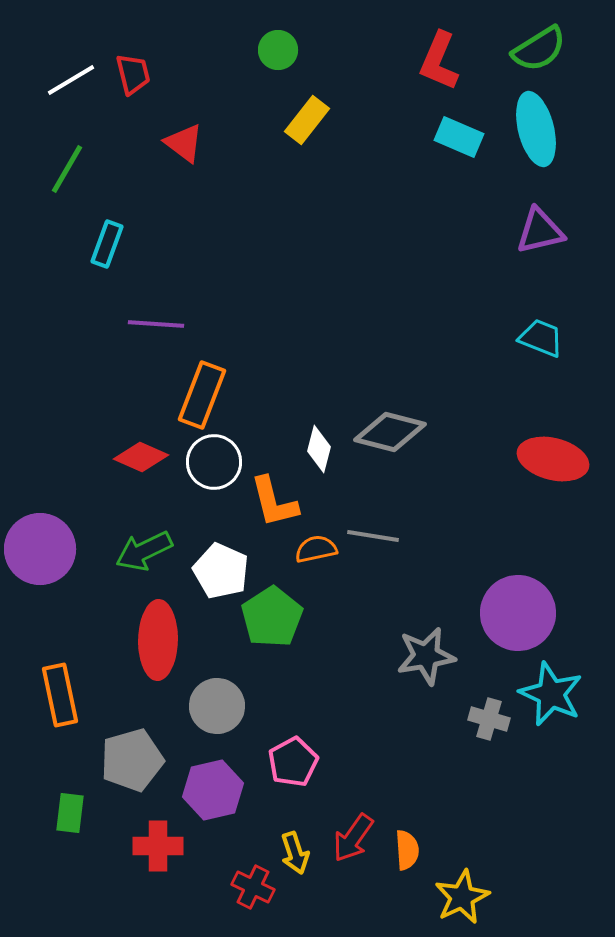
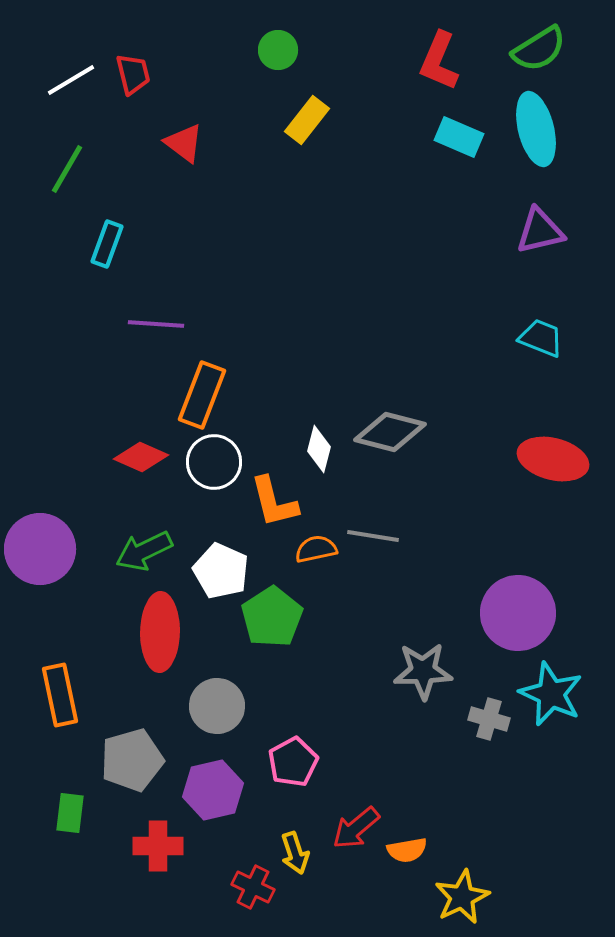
red ellipse at (158, 640): moved 2 px right, 8 px up
gray star at (426, 656): moved 3 px left, 15 px down; rotated 8 degrees clockwise
red arrow at (353, 838): moved 3 px right, 10 px up; rotated 15 degrees clockwise
orange semicircle at (407, 850): rotated 84 degrees clockwise
